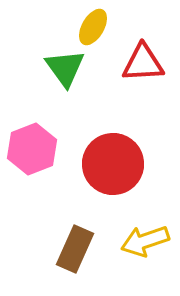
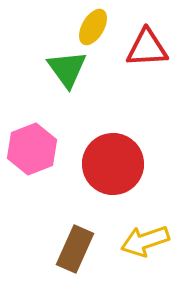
red triangle: moved 4 px right, 15 px up
green triangle: moved 2 px right, 1 px down
